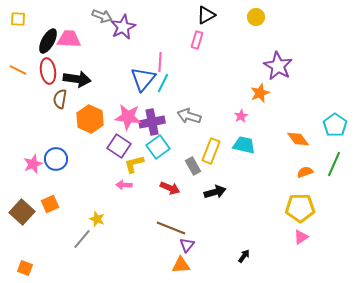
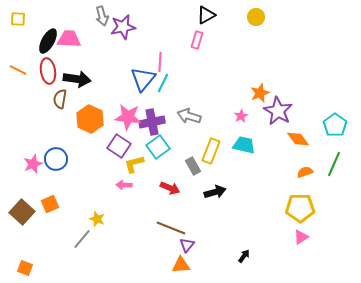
gray arrow at (102, 16): rotated 54 degrees clockwise
purple star at (123, 27): rotated 15 degrees clockwise
purple star at (278, 66): moved 45 px down
